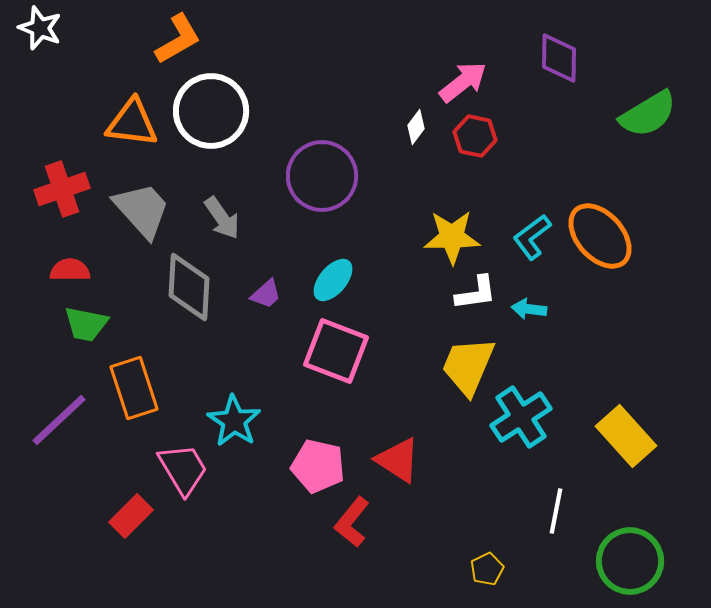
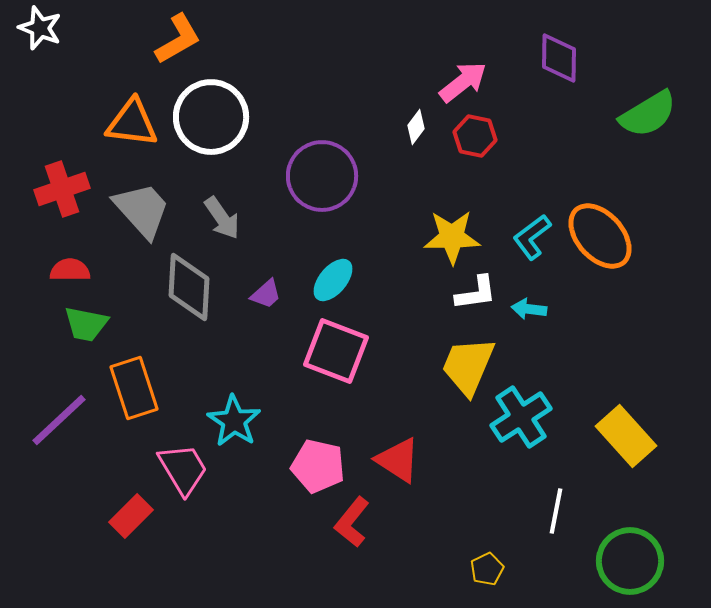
white circle: moved 6 px down
